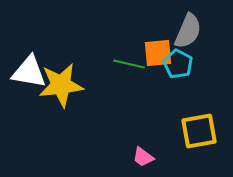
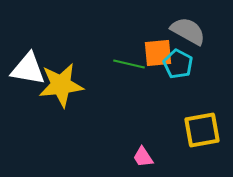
gray semicircle: rotated 84 degrees counterclockwise
white triangle: moved 1 px left, 3 px up
yellow square: moved 3 px right, 1 px up
pink trapezoid: rotated 20 degrees clockwise
